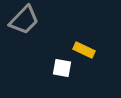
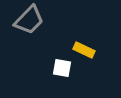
gray trapezoid: moved 5 px right
